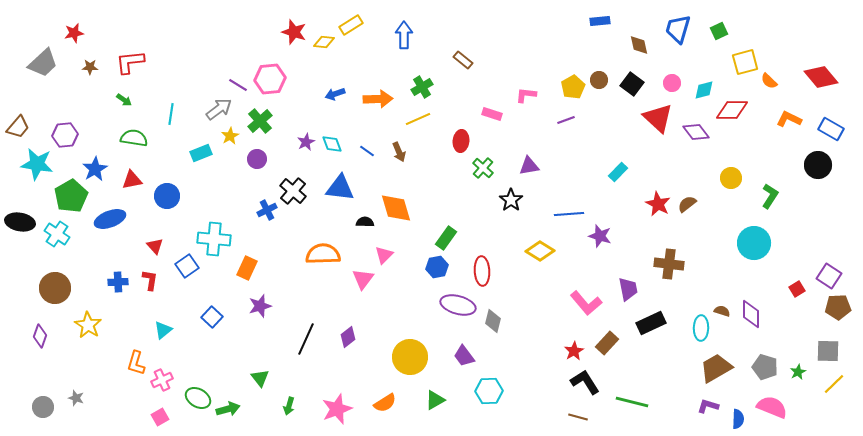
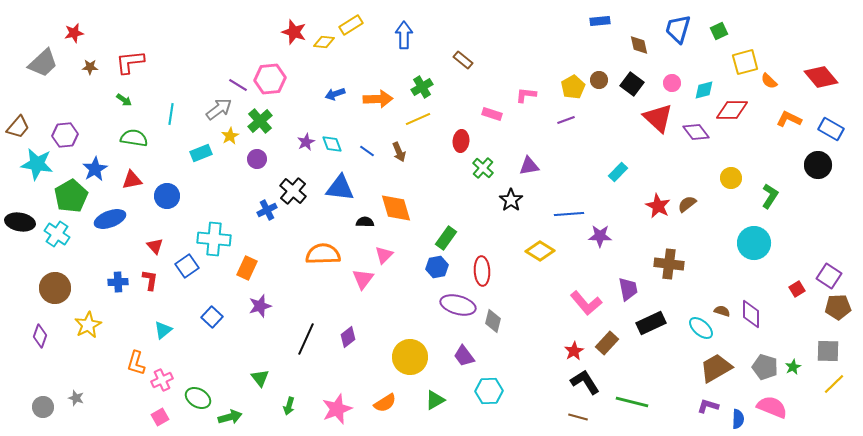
red star at (658, 204): moved 2 px down
purple star at (600, 236): rotated 15 degrees counterclockwise
yellow star at (88, 325): rotated 12 degrees clockwise
cyan ellipse at (701, 328): rotated 50 degrees counterclockwise
green star at (798, 372): moved 5 px left, 5 px up
green arrow at (228, 409): moved 2 px right, 8 px down
